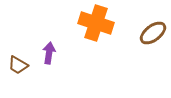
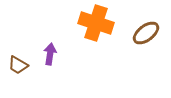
brown ellipse: moved 7 px left
purple arrow: moved 1 px right, 1 px down
